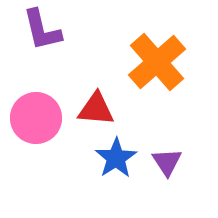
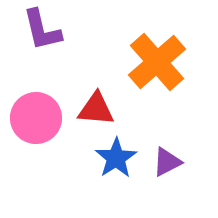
purple triangle: rotated 36 degrees clockwise
